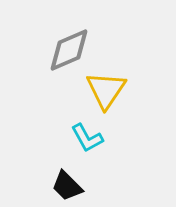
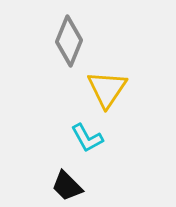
gray diamond: moved 9 px up; rotated 45 degrees counterclockwise
yellow triangle: moved 1 px right, 1 px up
